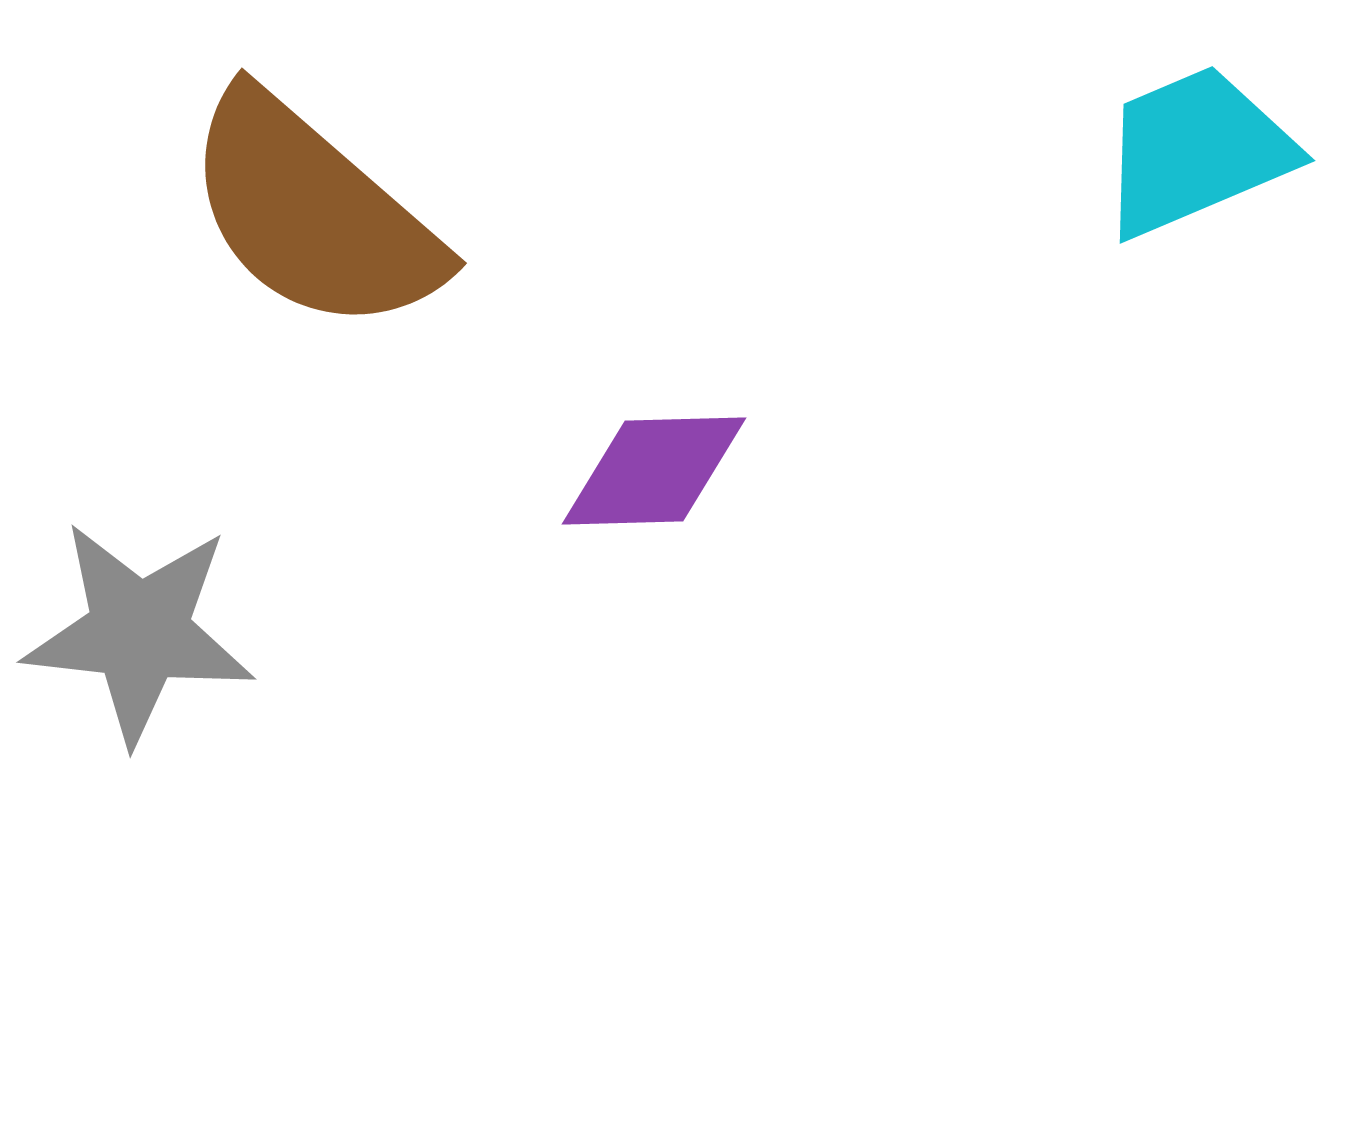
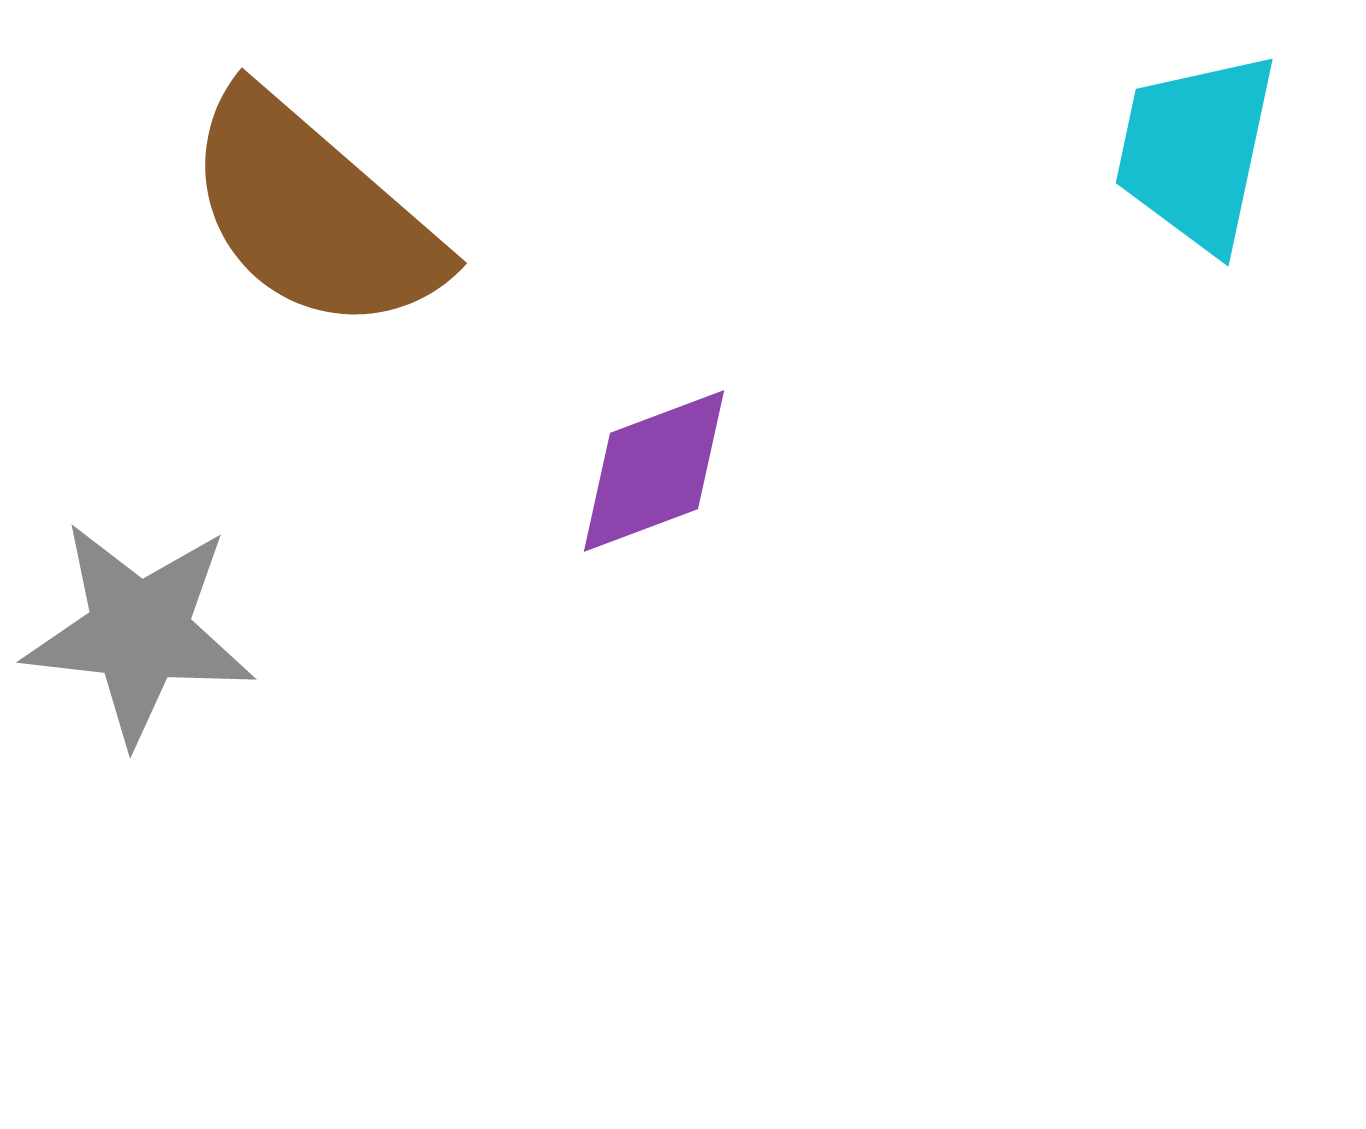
cyan trapezoid: rotated 55 degrees counterclockwise
purple diamond: rotated 19 degrees counterclockwise
